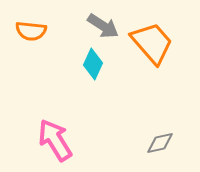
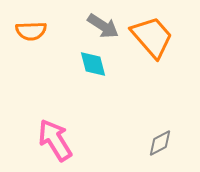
orange semicircle: rotated 8 degrees counterclockwise
orange trapezoid: moved 6 px up
cyan diamond: rotated 40 degrees counterclockwise
gray diamond: rotated 16 degrees counterclockwise
